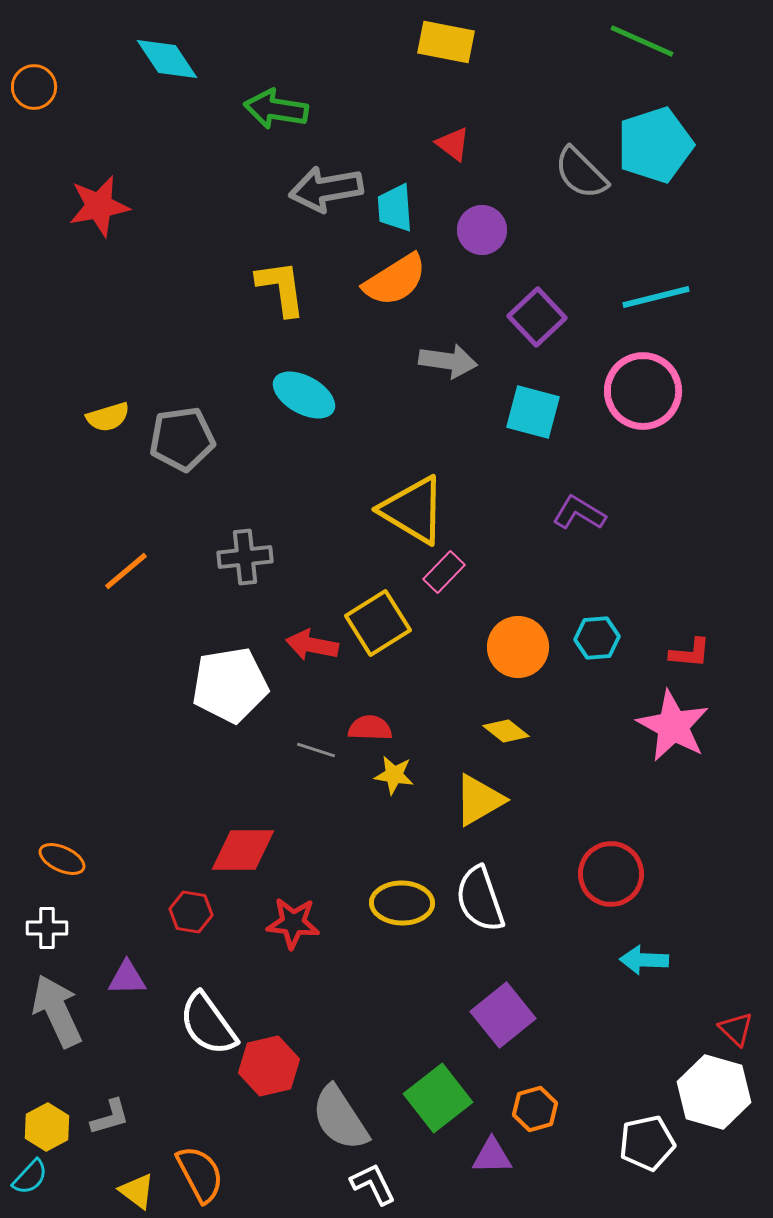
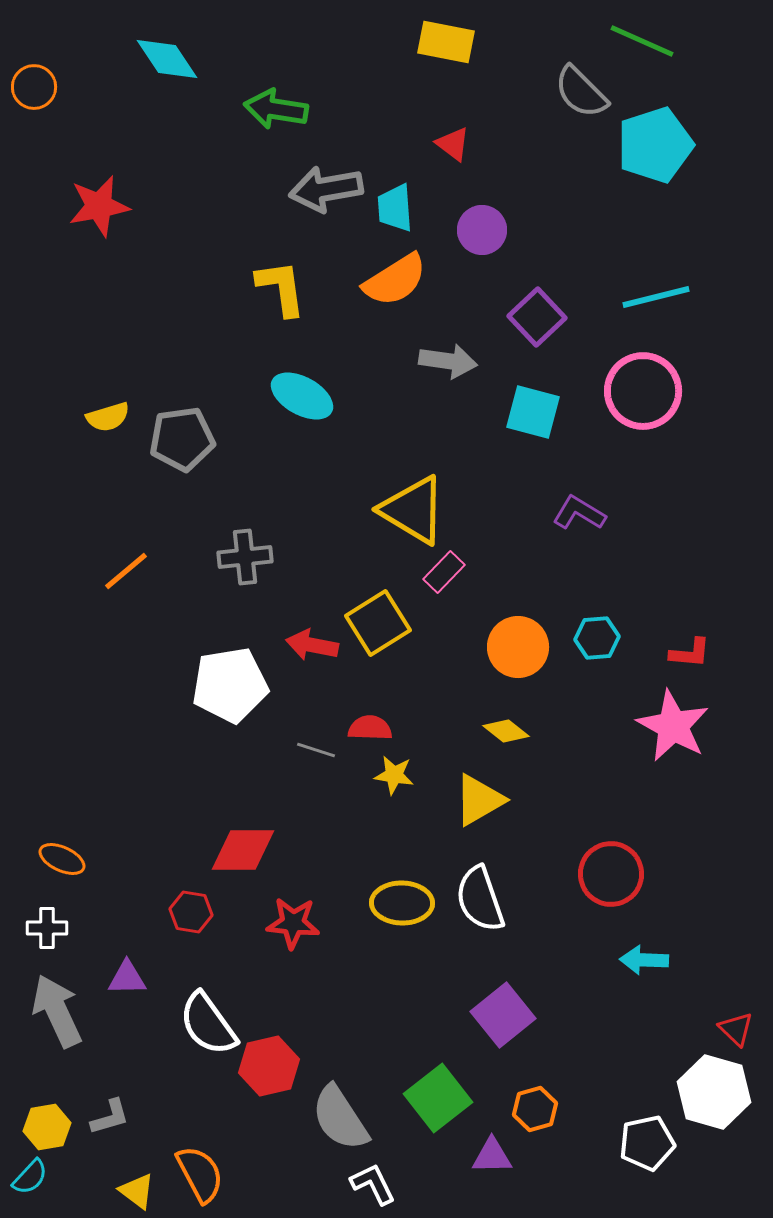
gray semicircle at (581, 173): moved 81 px up
cyan ellipse at (304, 395): moved 2 px left, 1 px down
yellow hexagon at (47, 1127): rotated 18 degrees clockwise
